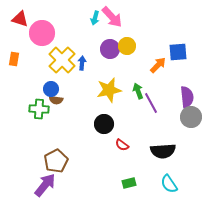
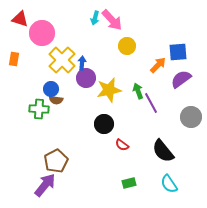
pink arrow: moved 3 px down
purple circle: moved 24 px left, 29 px down
purple semicircle: moved 6 px left, 18 px up; rotated 120 degrees counterclockwise
black semicircle: rotated 55 degrees clockwise
